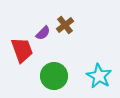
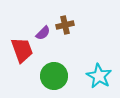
brown cross: rotated 24 degrees clockwise
